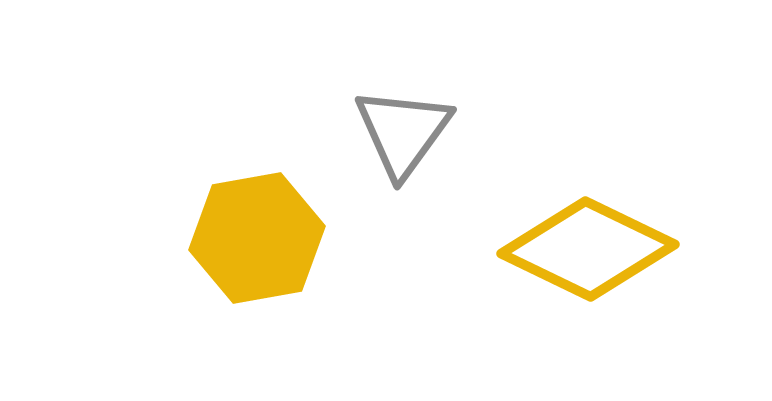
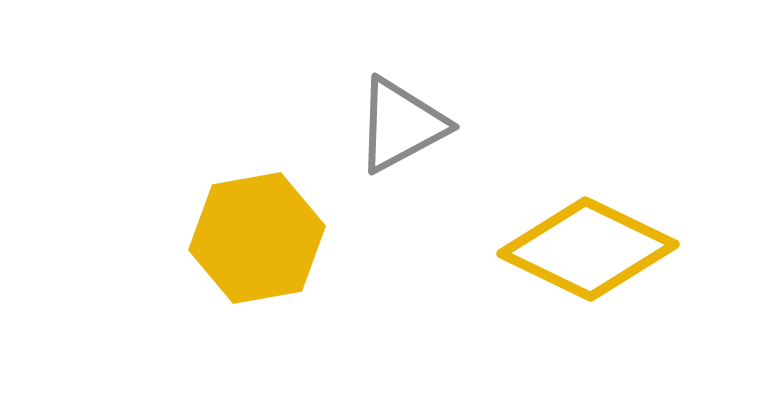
gray triangle: moved 2 px left, 7 px up; rotated 26 degrees clockwise
